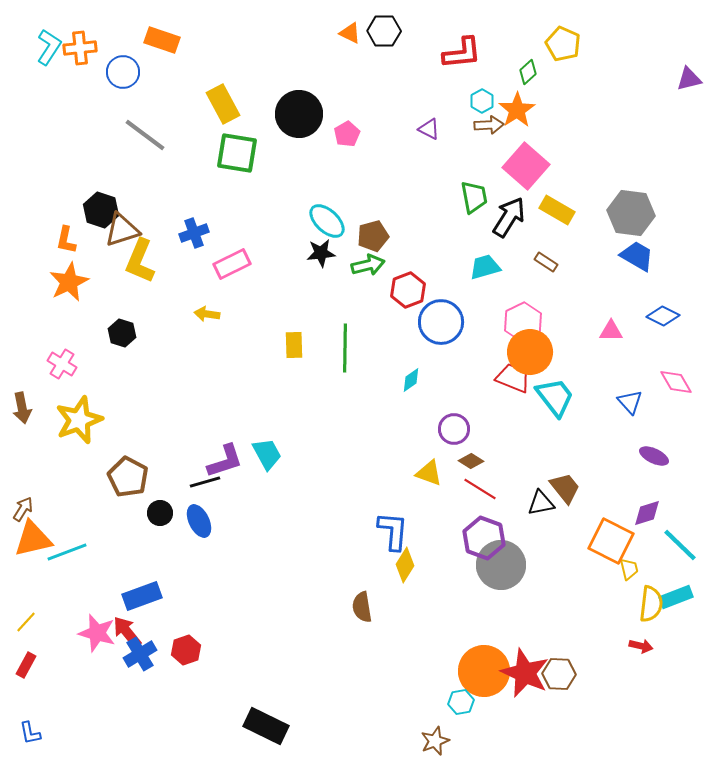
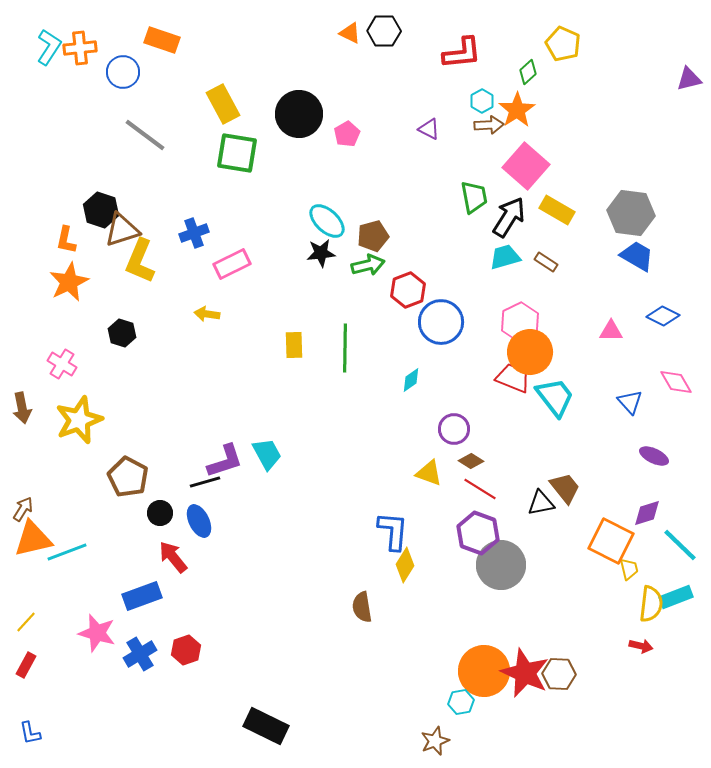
cyan trapezoid at (485, 267): moved 20 px right, 10 px up
pink hexagon at (523, 322): moved 3 px left
purple hexagon at (484, 538): moved 6 px left, 5 px up
red arrow at (127, 632): moved 46 px right, 75 px up
